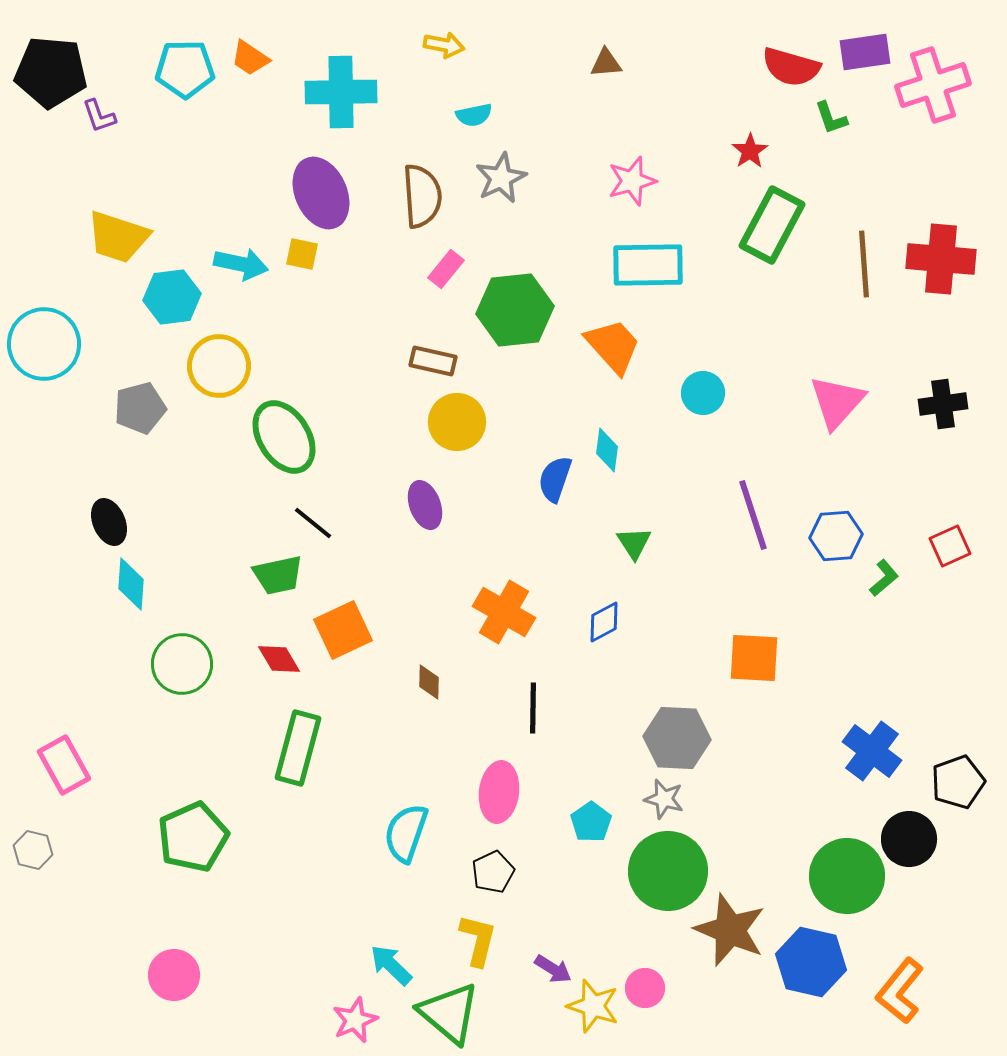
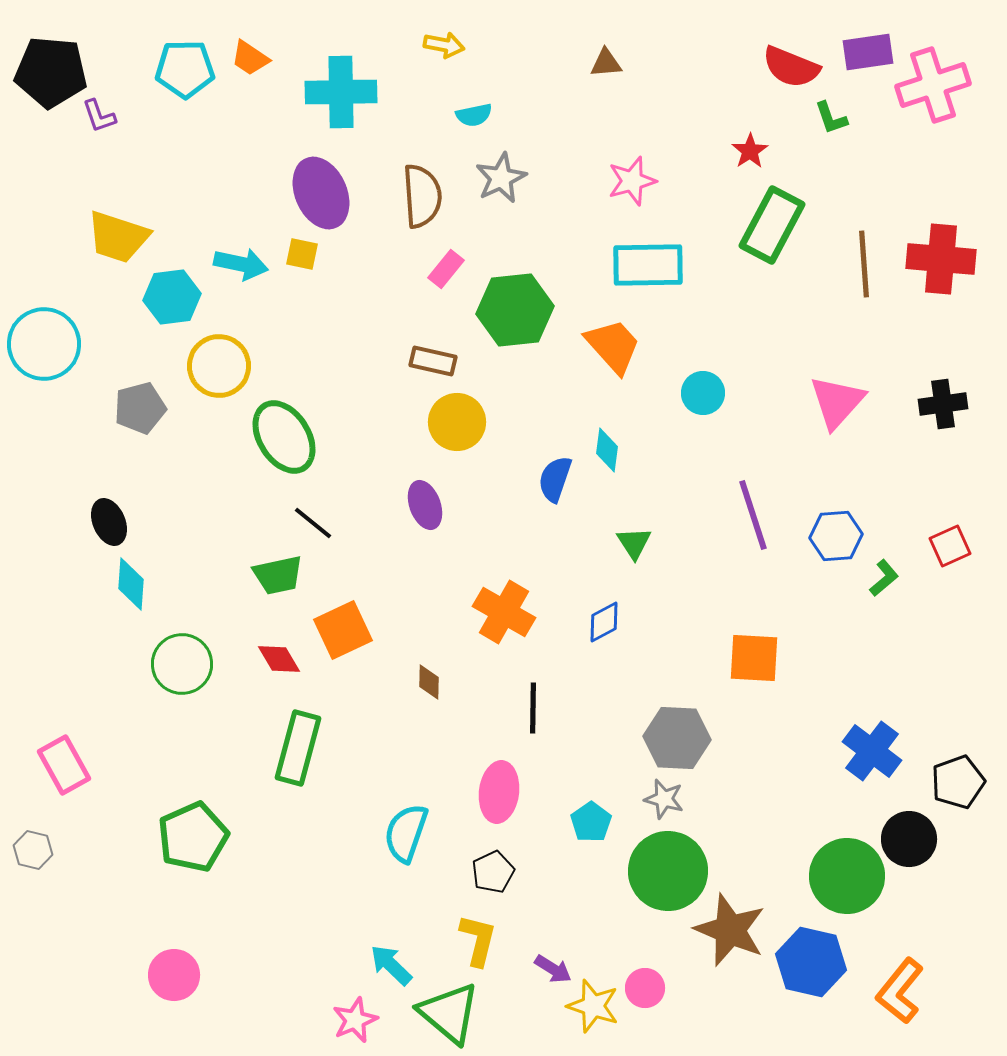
purple rectangle at (865, 52): moved 3 px right
red semicircle at (791, 67): rotated 6 degrees clockwise
